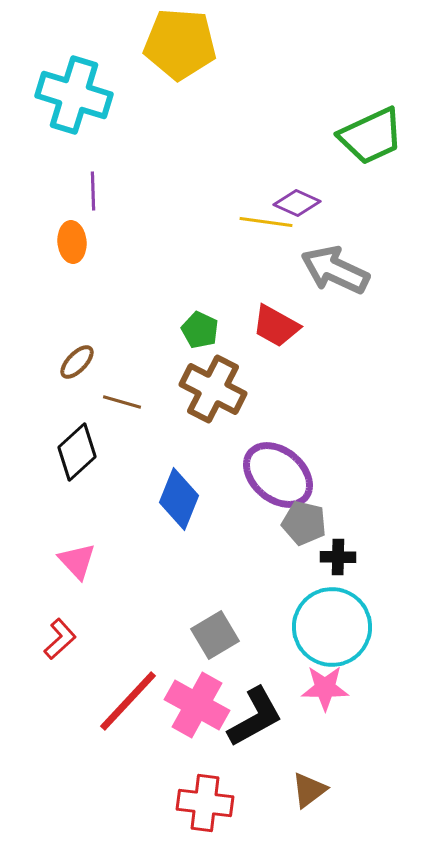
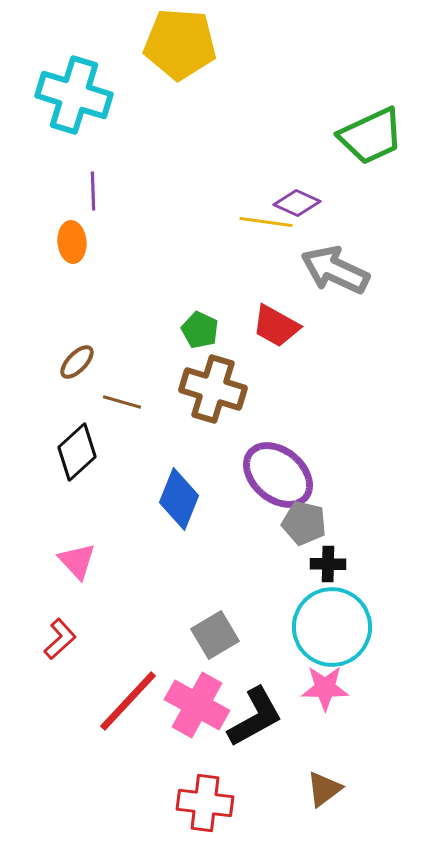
brown cross: rotated 10 degrees counterclockwise
black cross: moved 10 px left, 7 px down
brown triangle: moved 15 px right, 1 px up
